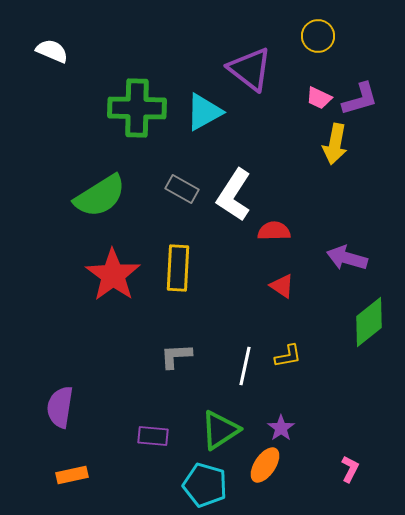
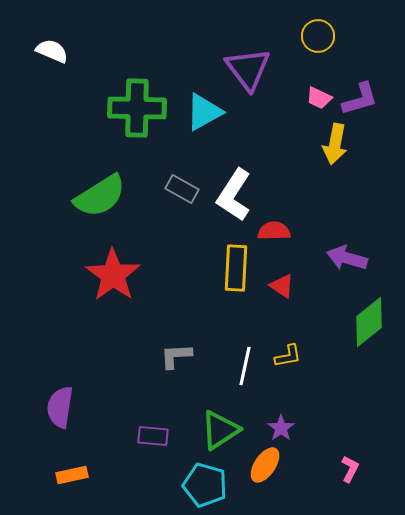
purple triangle: moved 2 px left; rotated 15 degrees clockwise
yellow rectangle: moved 58 px right
